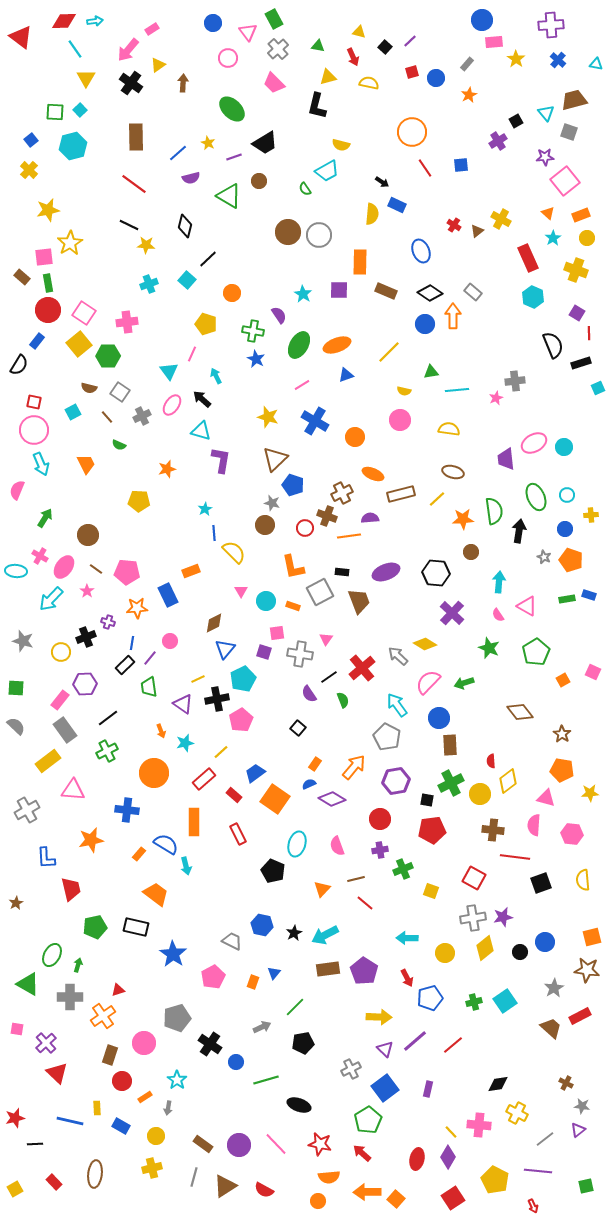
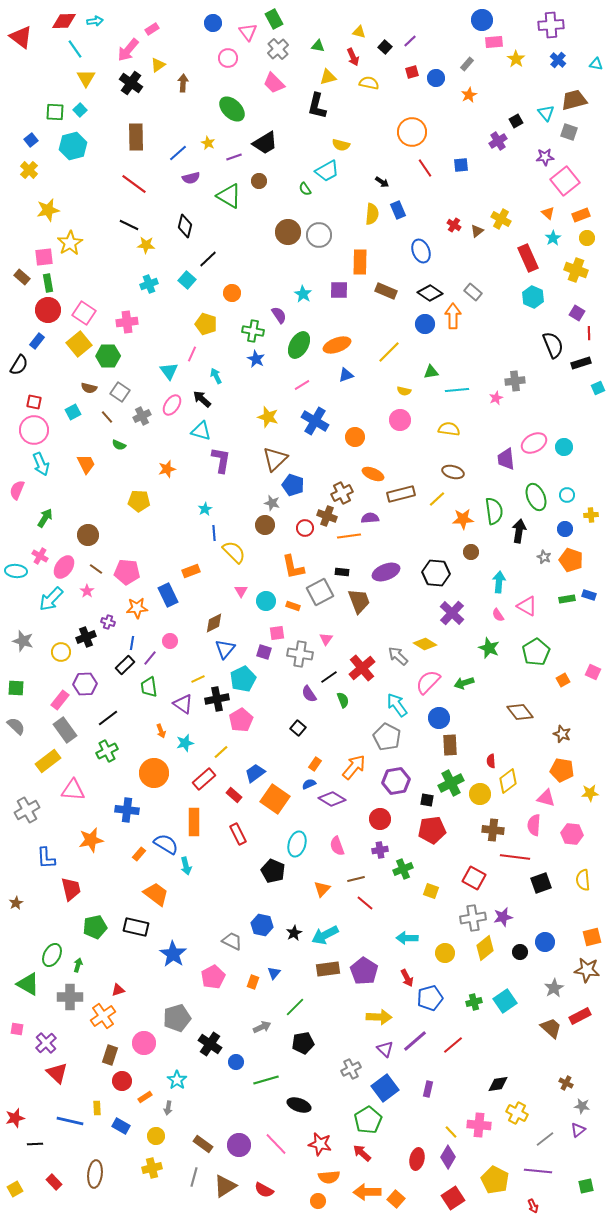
blue rectangle at (397, 205): moved 1 px right, 5 px down; rotated 42 degrees clockwise
brown star at (562, 734): rotated 12 degrees counterclockwise
